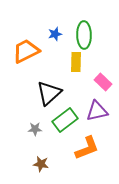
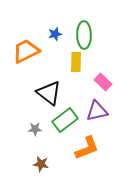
black triangle: rotated 40 degrees counterclockwise
